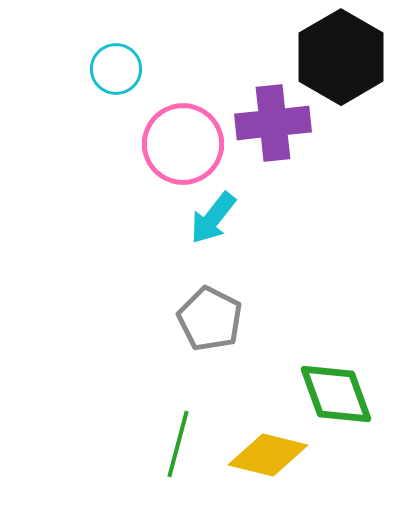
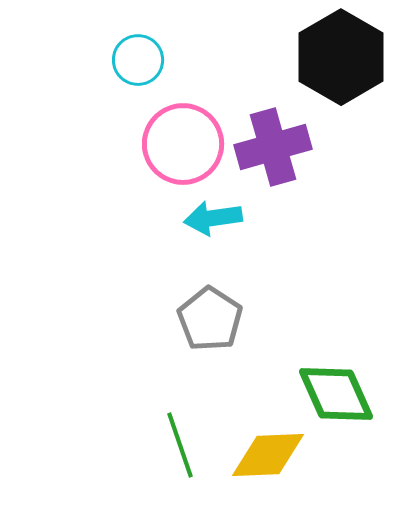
cyan circle: moved 22 px right, 9 px up
purple cross: moved 24 px down; rotated 10 degrees counterclockwise
cyan arrow: rotated 44 degrees clockwise
gray pentagon: rotated 6 degrees clockwise
green diamond: rotated 4 degrees counterclockwise
green line: moved 2 px right, 1 px down; rotated 34 degrees counterclockwise
yellow diamond: rotated 16 degrees counterclockwise
